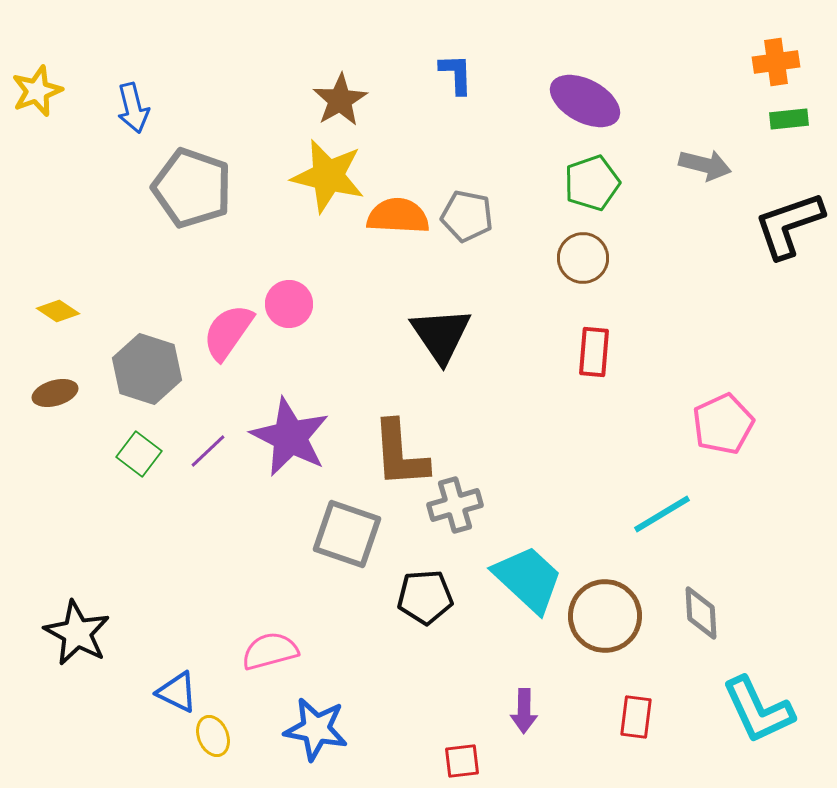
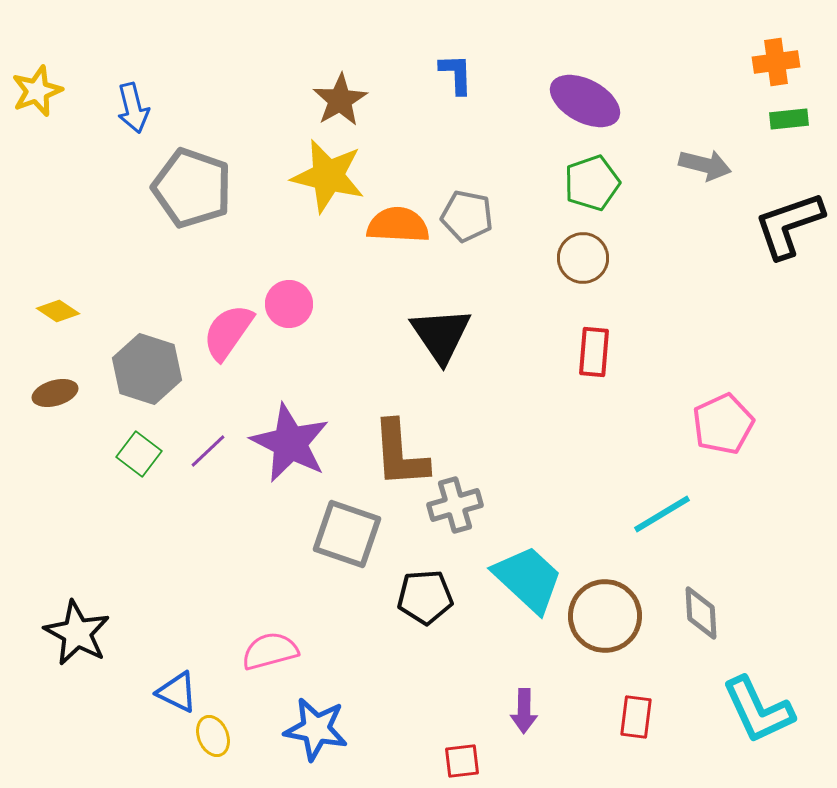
orange semicircle at (398, 216): moved 9 px down
purple star at (290, 437): moved 6 px down
